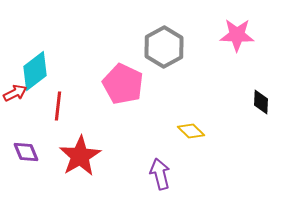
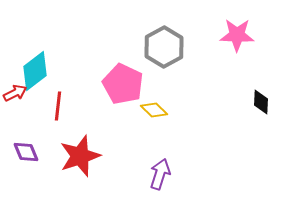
yellow diamond: moved 37 px left, 21 px up
red star: rotated 12 degrees clockwise
purple arrow: rotated 32 degrees clockwise
